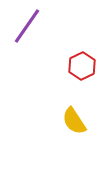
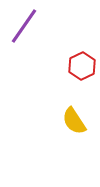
purple line: moved 3 px left
